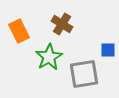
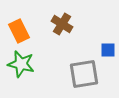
green star: moved 28 px left, 7 px down; rotated 28 degrees counterclockwise
